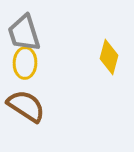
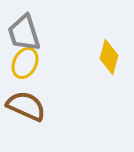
yellow ellipse: rotated 24 degrees clockwise
brown semicircle: rotated 9 degrees counterclockwise
